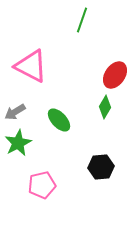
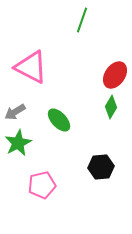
pink triangle: moved 1 px down
green diamond: moved 6 px right
